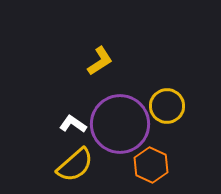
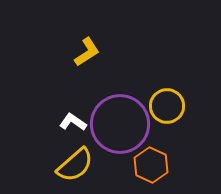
yellow L-shape: moved 13 px left, 9 px up
white L-shape: moved 2 px up
